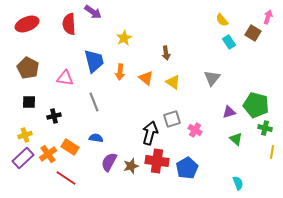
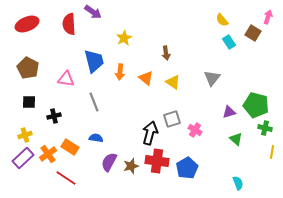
pink triangle: moved 1 px right, 1 px down
